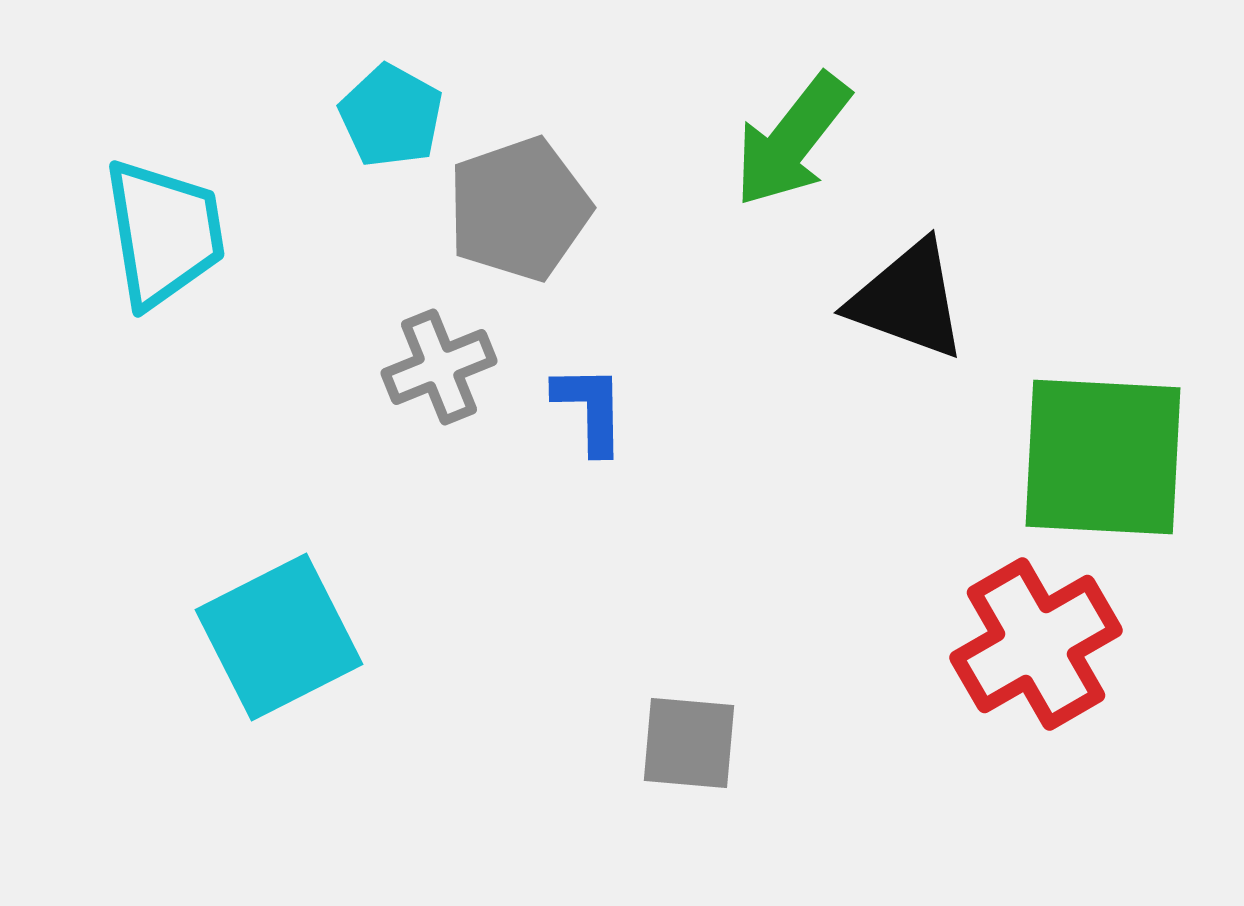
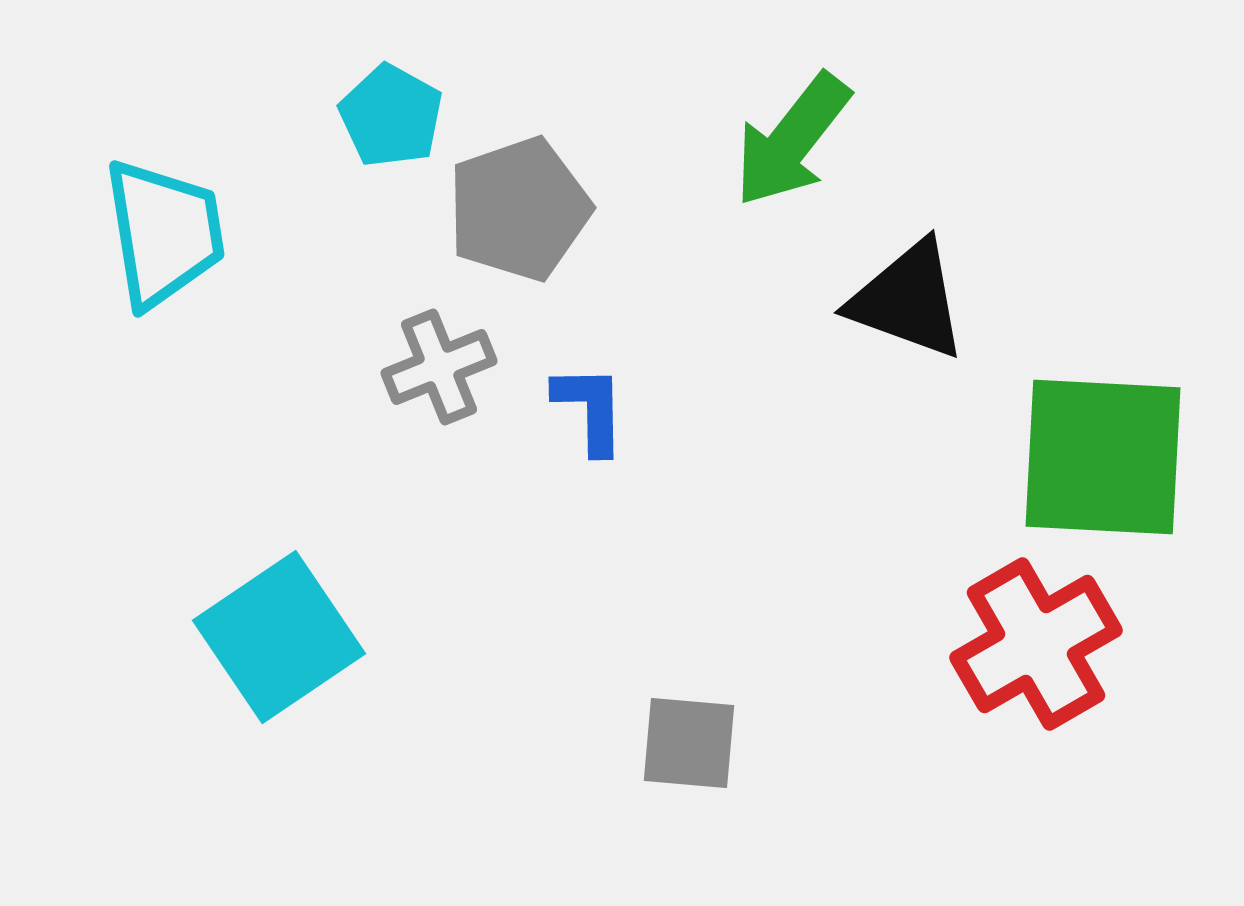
cyan square: rotated 7 degrees counterclockwise
